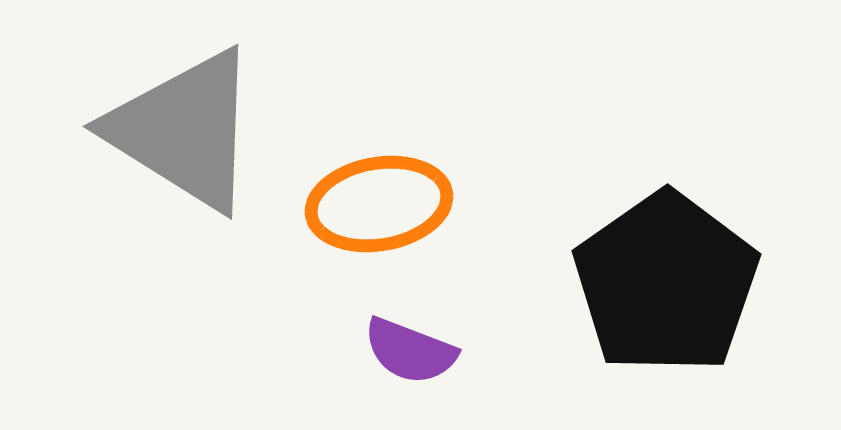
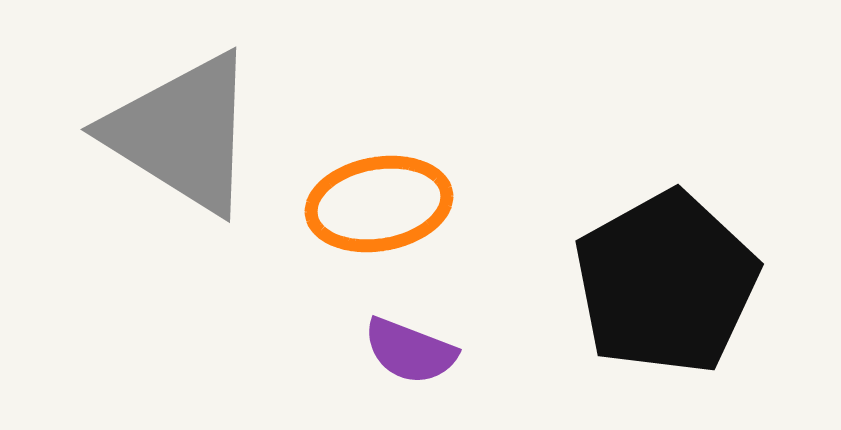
gray triangle: moved 2 px left, 3 px down
black pentagon: rotated 6 degrees clockwise
